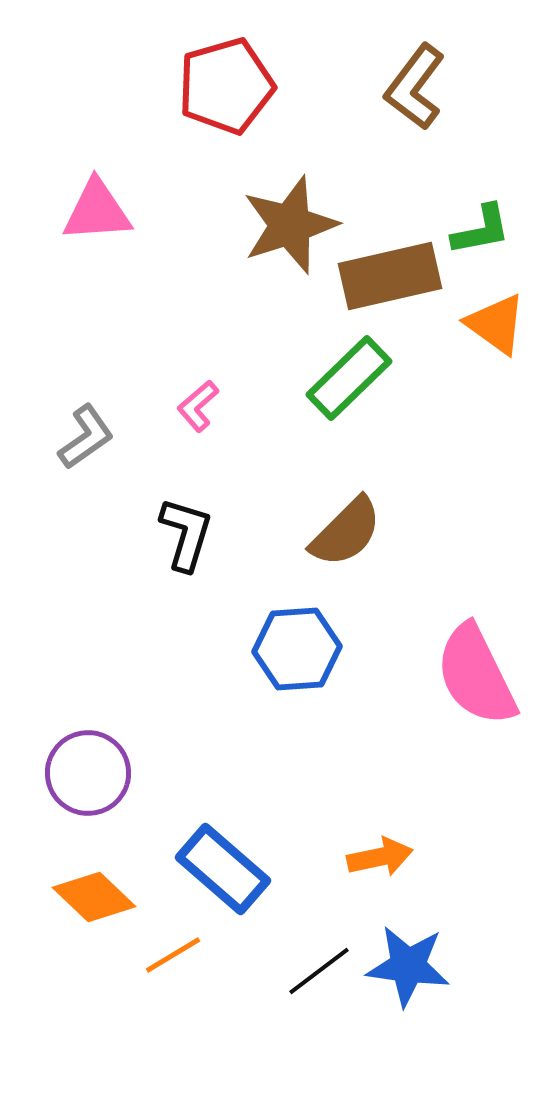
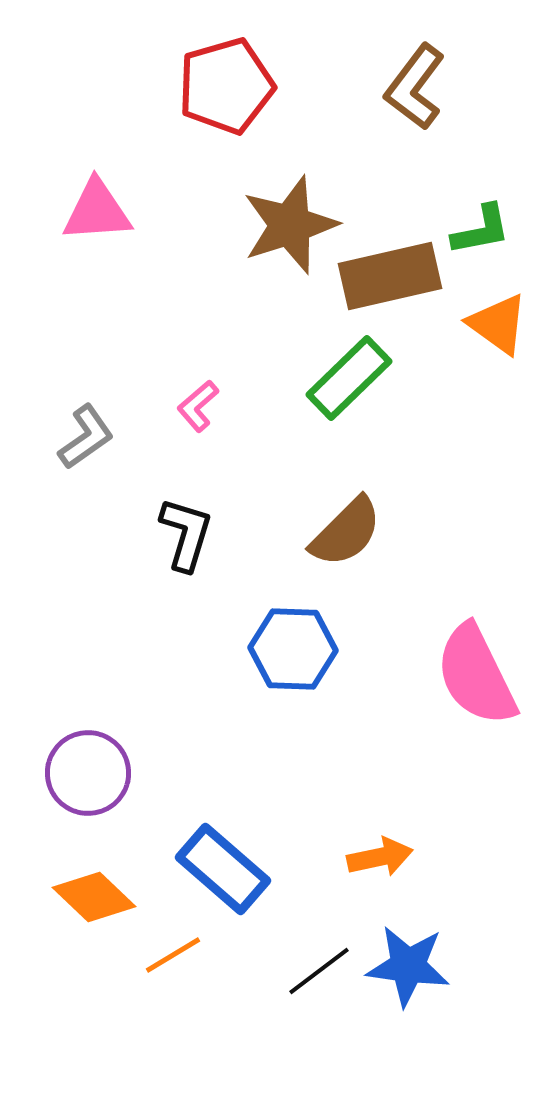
orange triangle: moved 2 px right
blue hexagon: moved 4 px left; rotated 6 degrees clockwise
